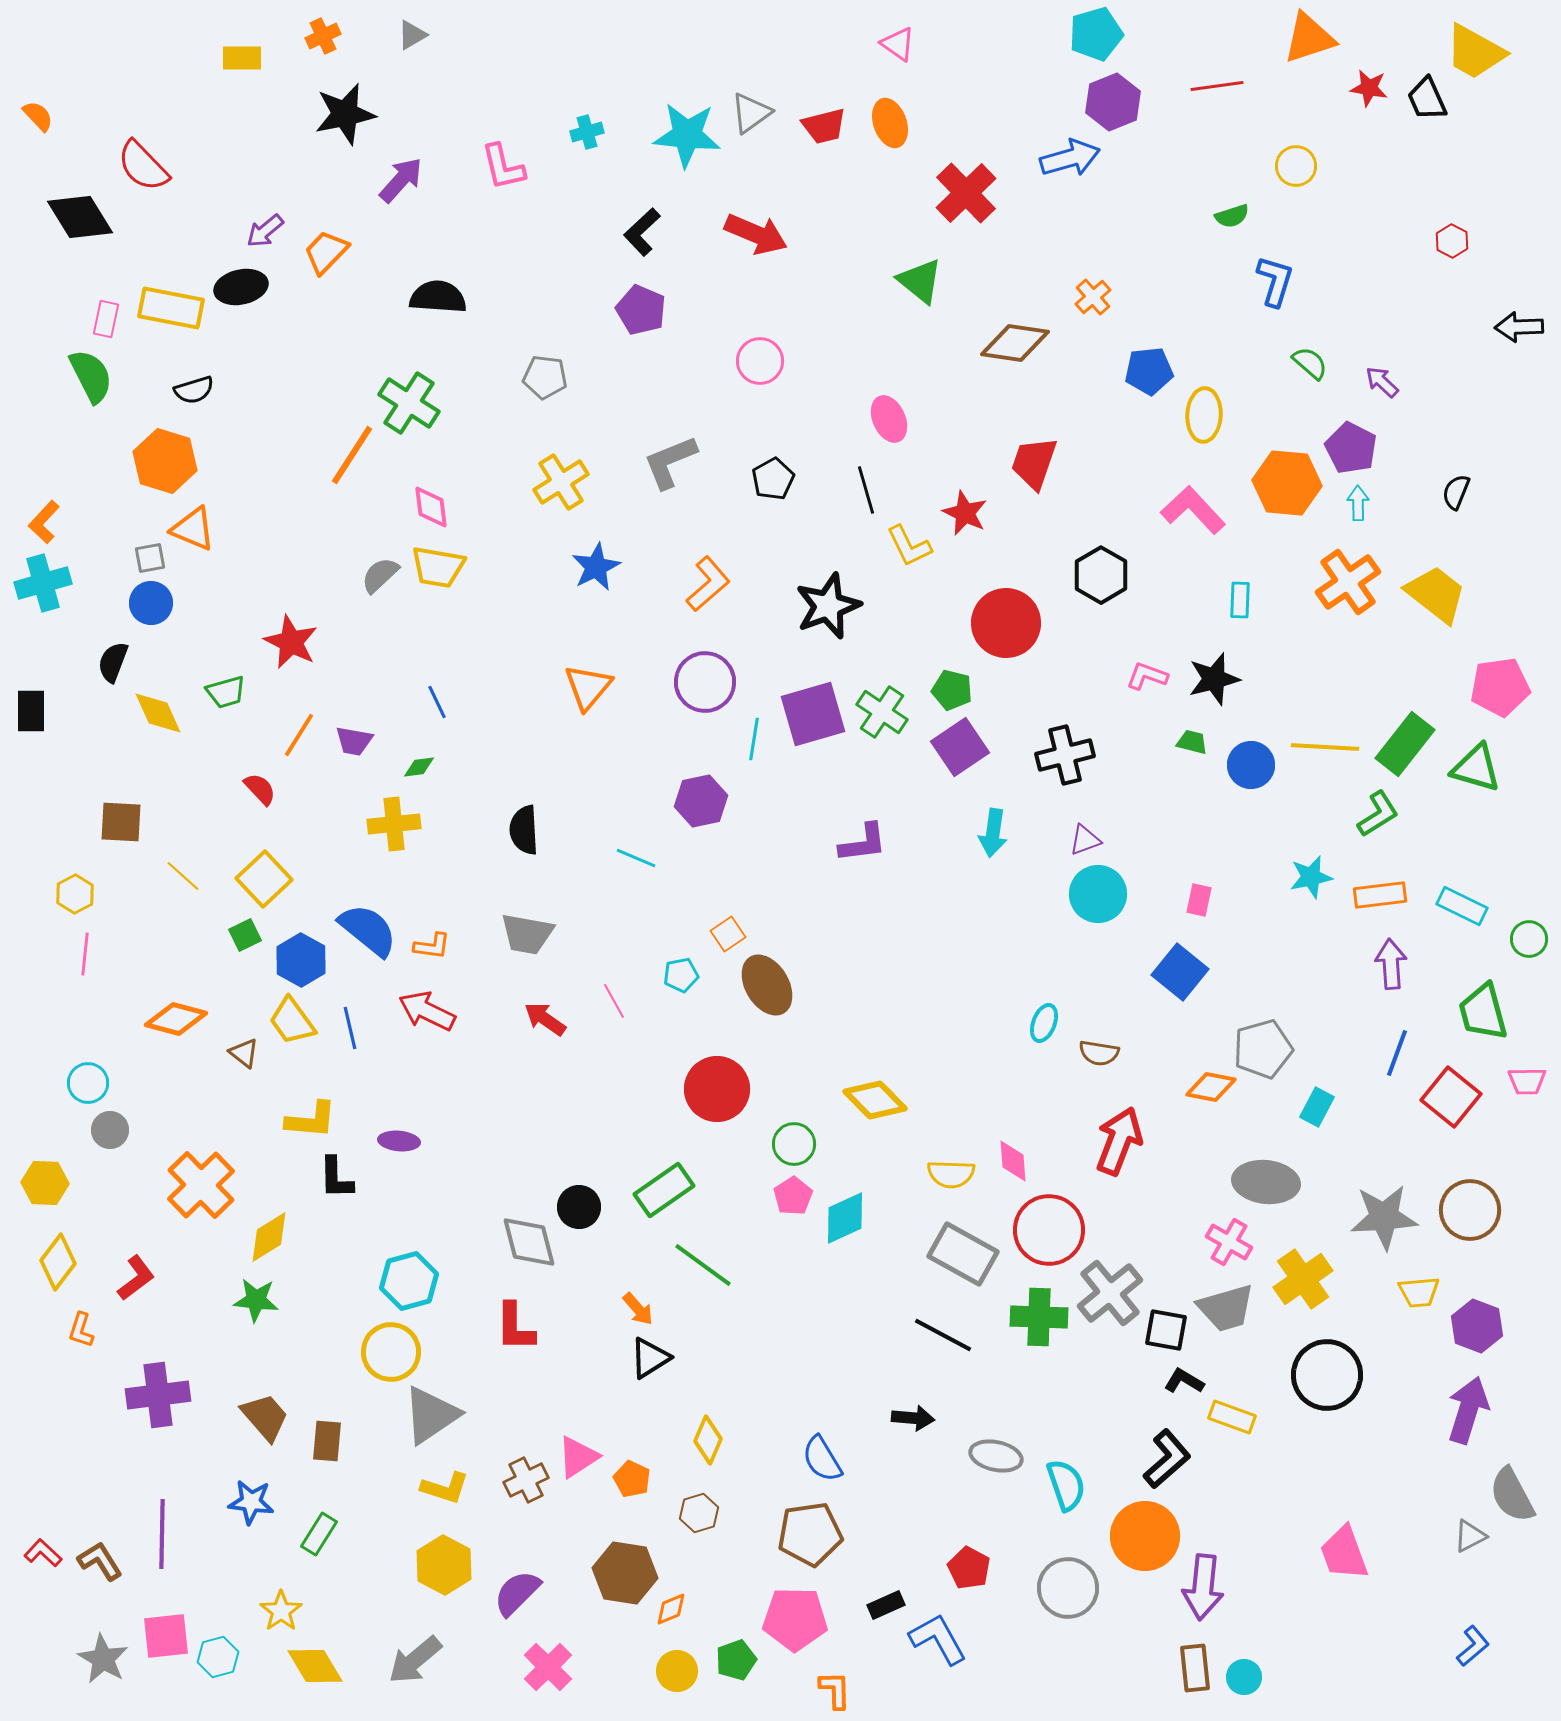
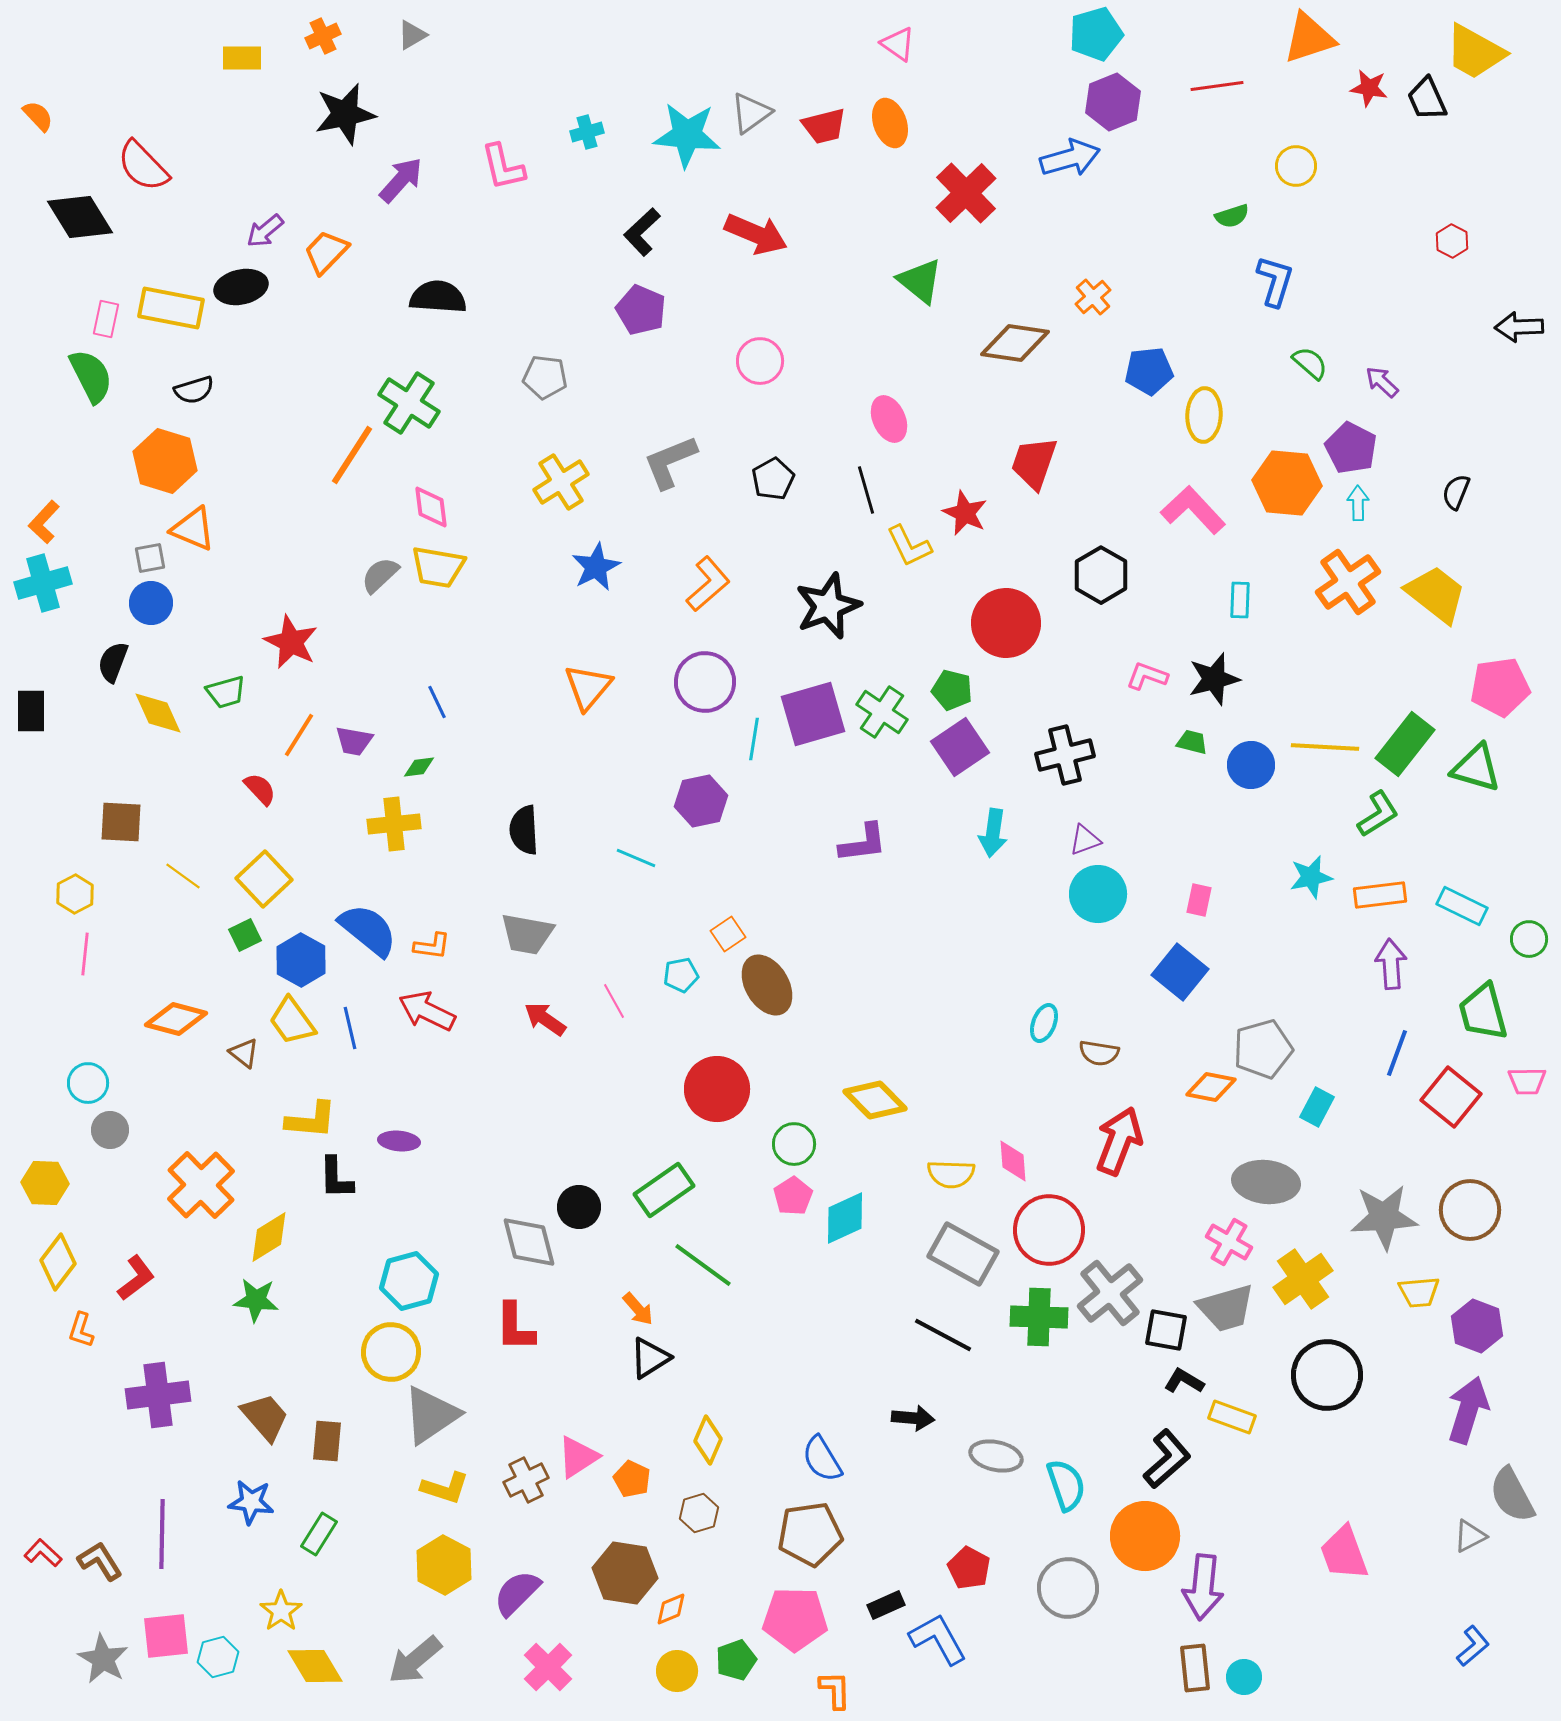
yellow line at (183, 876): rotated 6 degrees counterclockwise
